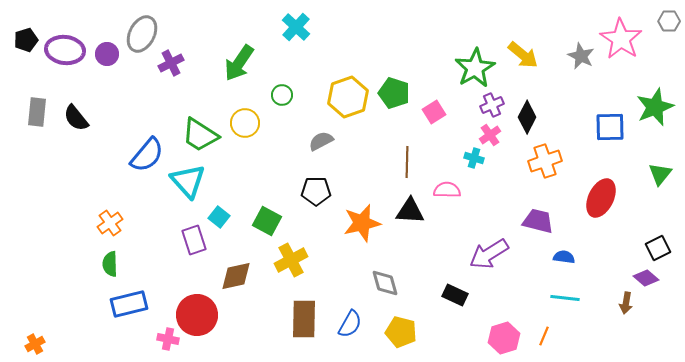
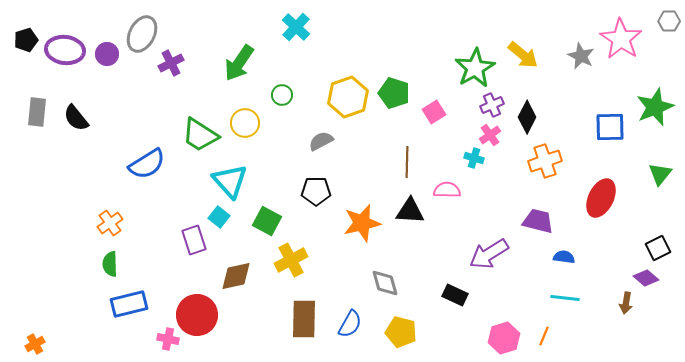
blue semicircle at (147, 155): moved 9 px down; rotated 18 degrees clockwise
cyan triangle at (188, 181): moved 42 px right
